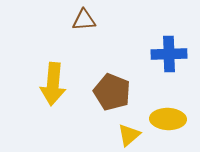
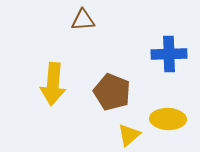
brown triangle: moved 1 px left
